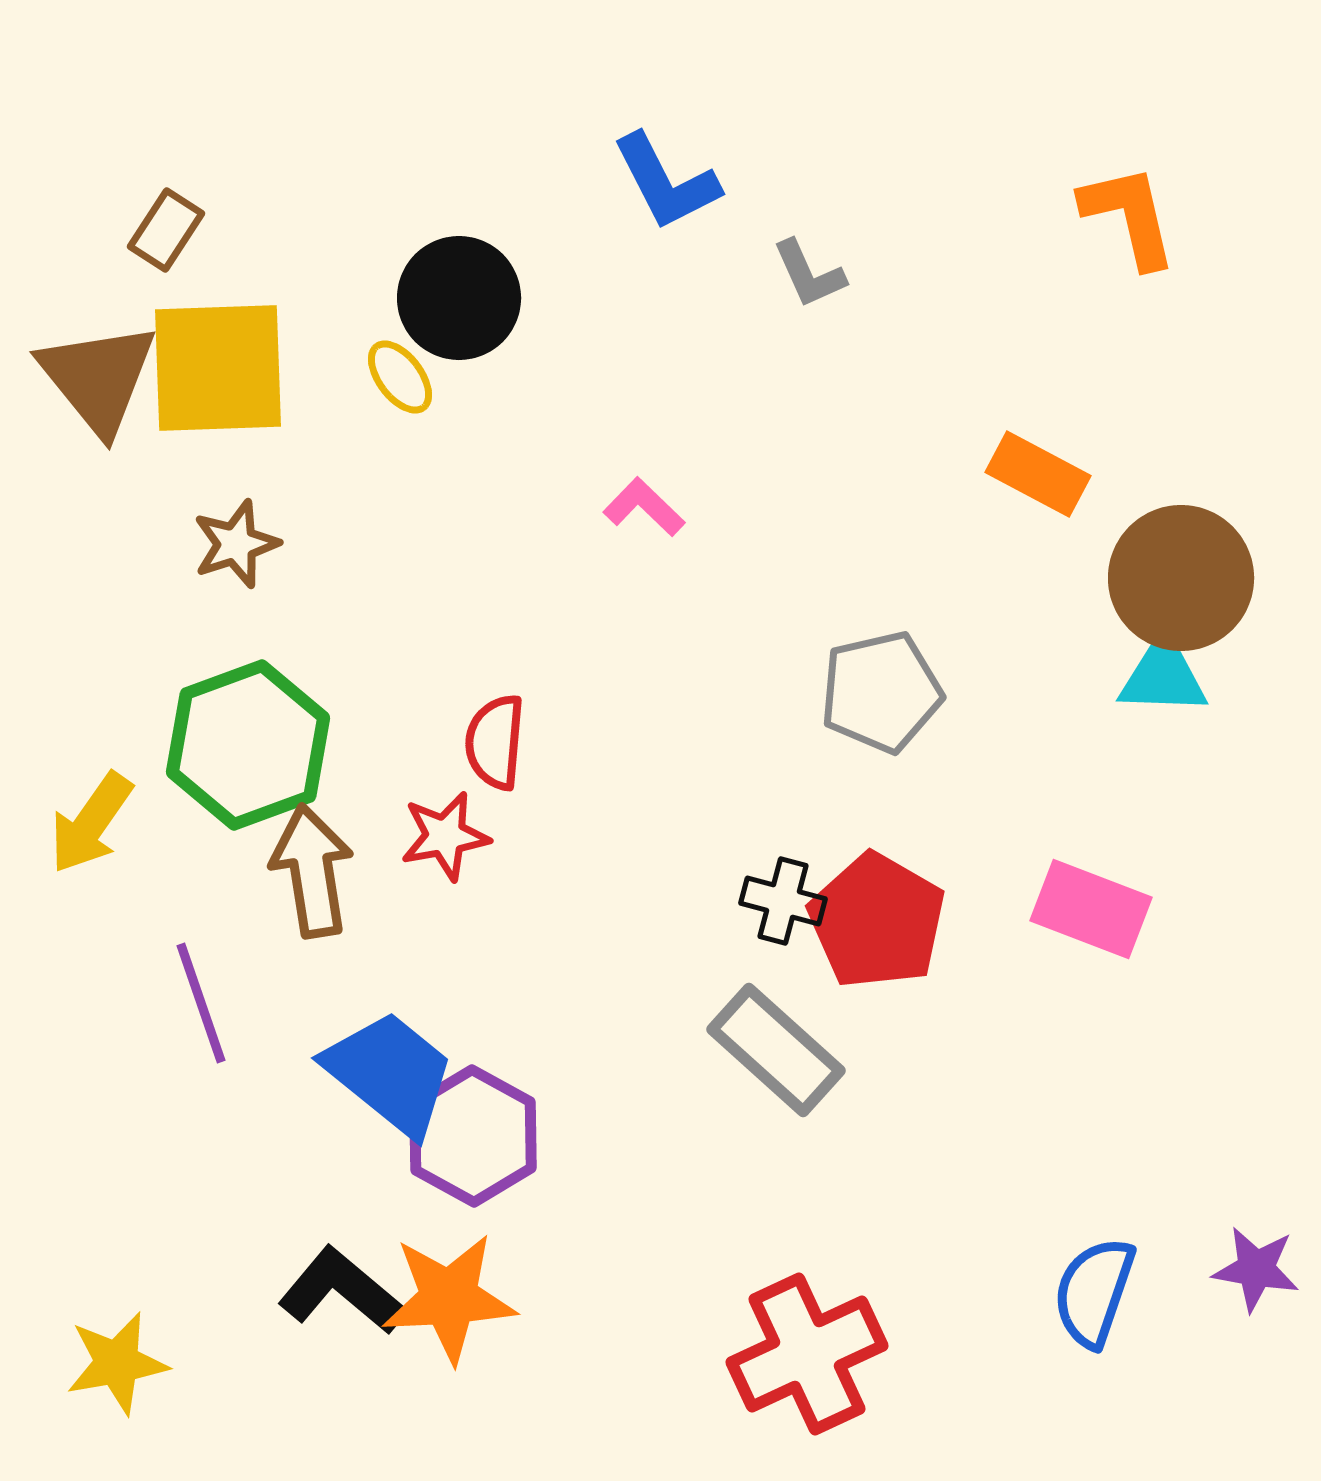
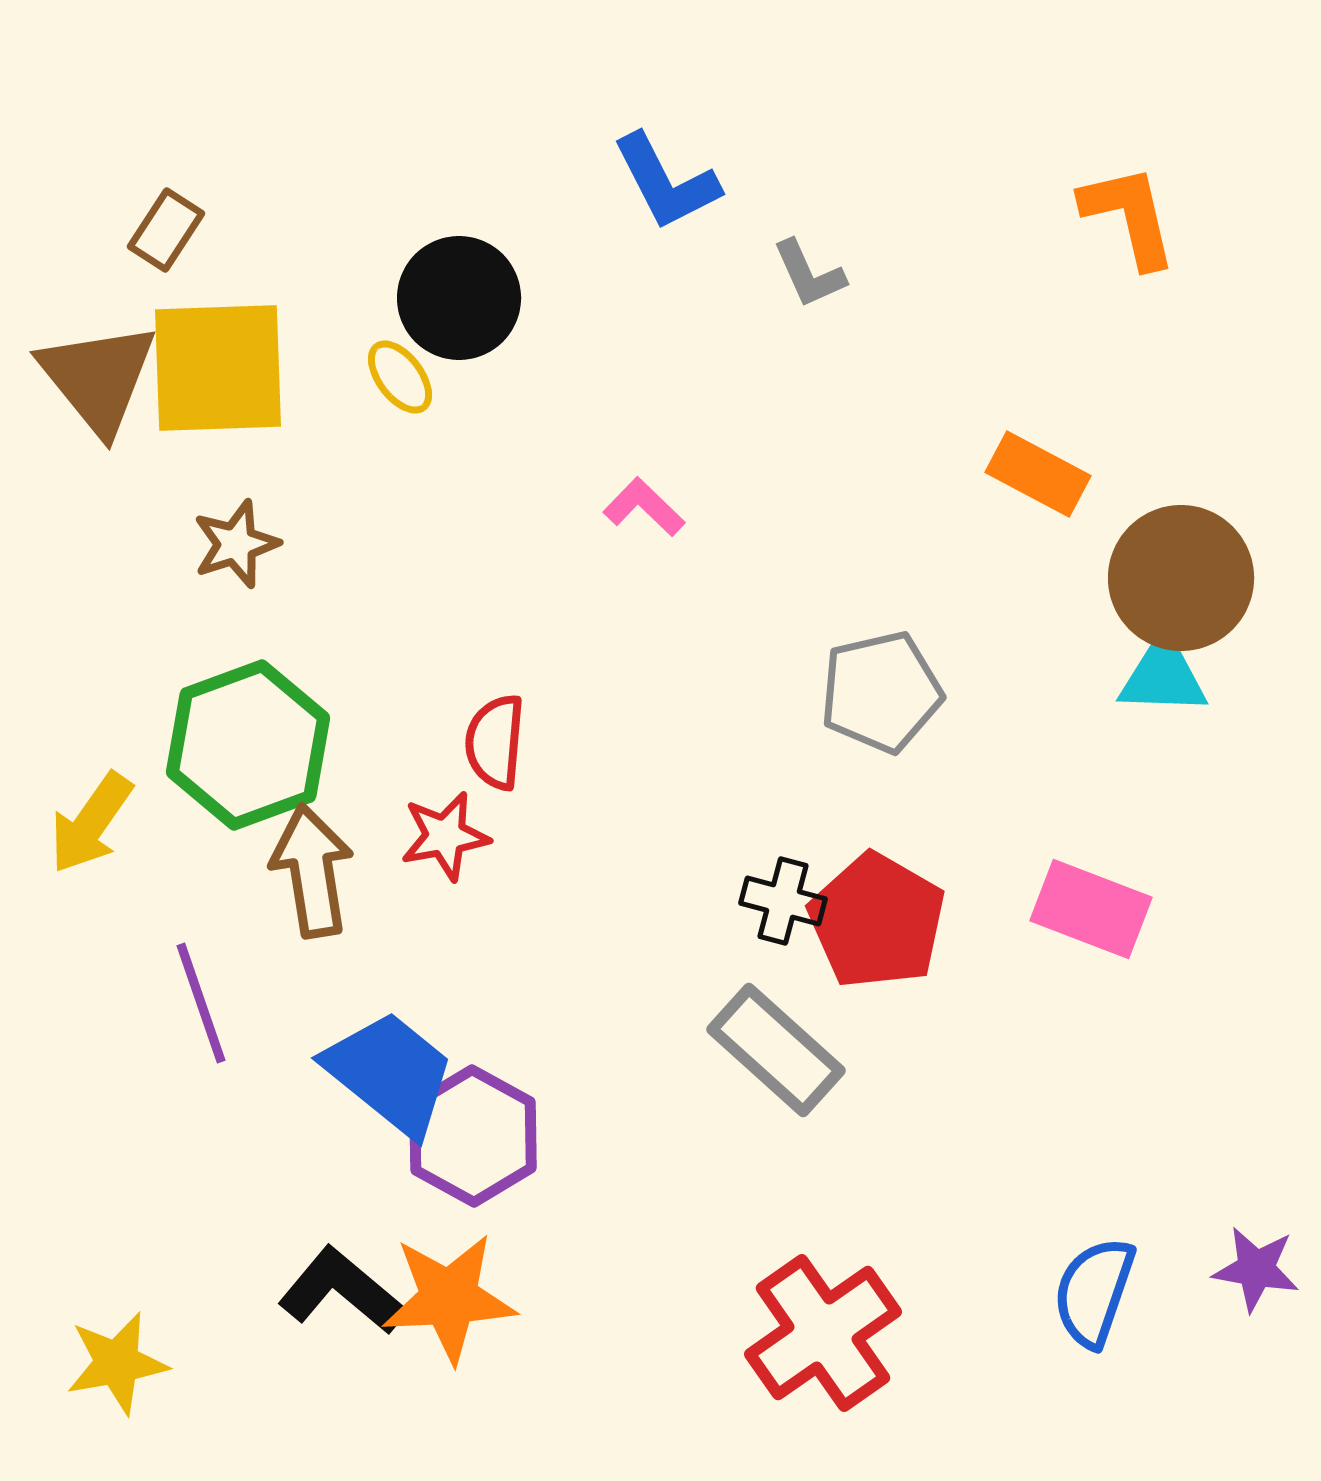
red cross: moved 16 px right, 21 px up; rotated 10 degrees counterclockwise
